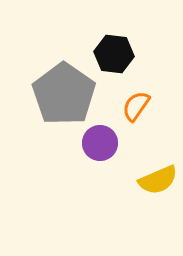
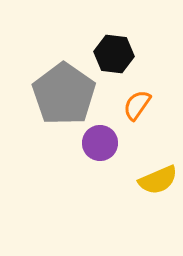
orange semicircle: moved 1 px right, 1 px up
